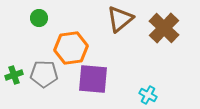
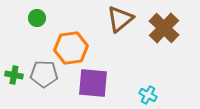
green circle: moved 2 px left
green cross: rotated 30 degrees clockwise
purple square: moved 4 px down
